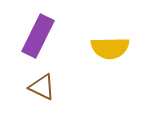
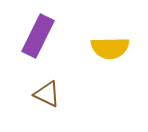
brown triangle: moved 5 px right, 7 px down
